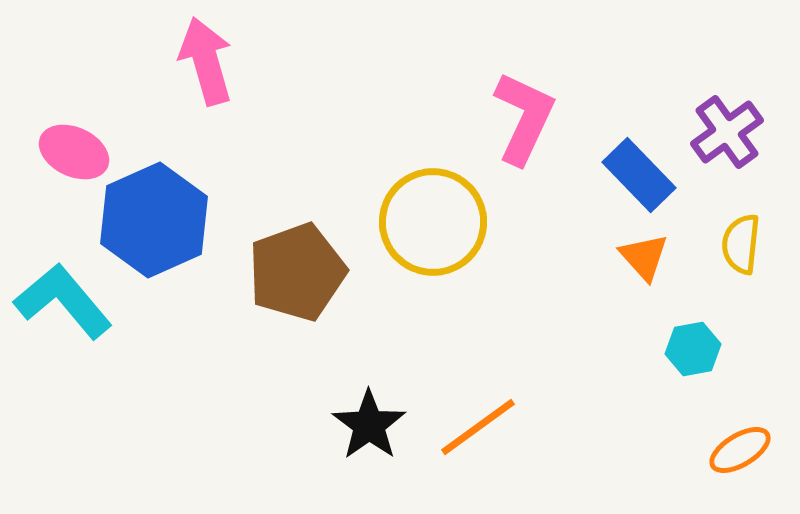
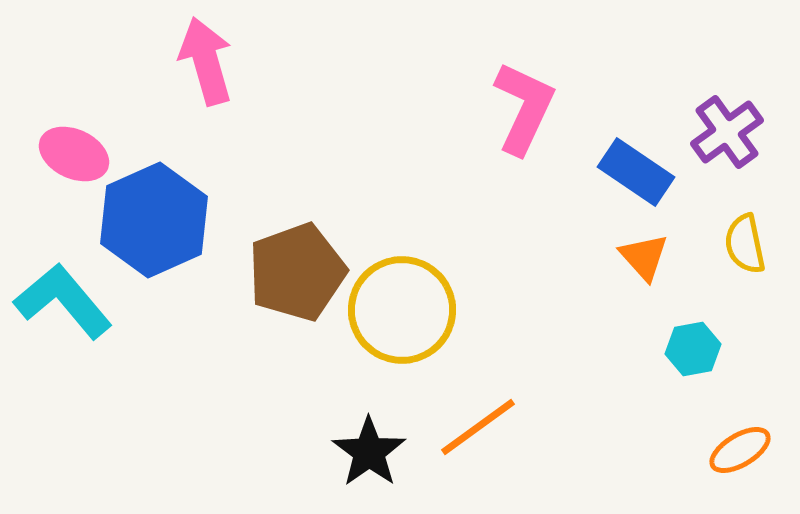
pink L-shape: moved 10 px up
pink ellipse: moved 2 px down
blue rectangle: moved 3 px left, 3 px up; rotated 12 degrees counterclockwise
yellow circle: moved 31 px left, 88 px down
yellow semicircle: moved 4 px right; rotated 18 degrees counterclockwise
black star: moved 27 px down
